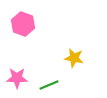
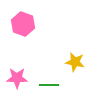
yellow star: moved 1 px right, 4 px down
green line: rotated 24 degrees clockwise
